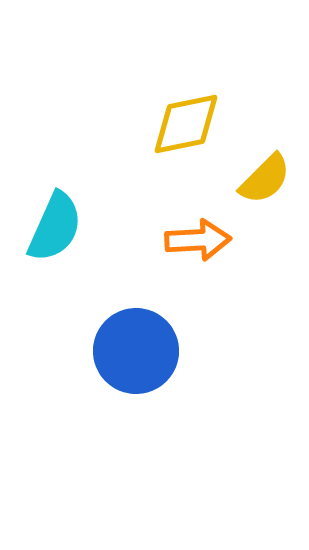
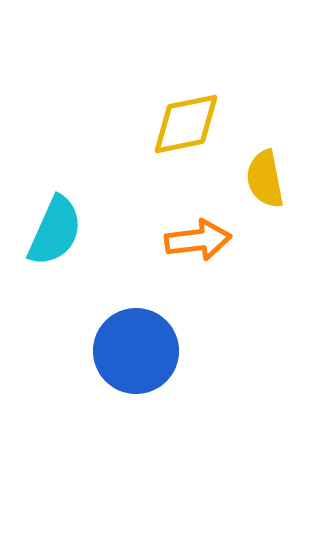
yellow semicircle: rotated 124 degrees clockwise
cyan semicircle: moved 4 px down
orange arrow: rotated 4 degrees counterclockwise
